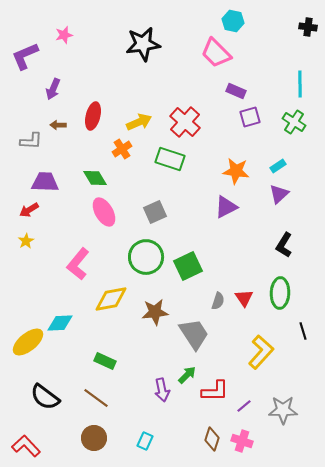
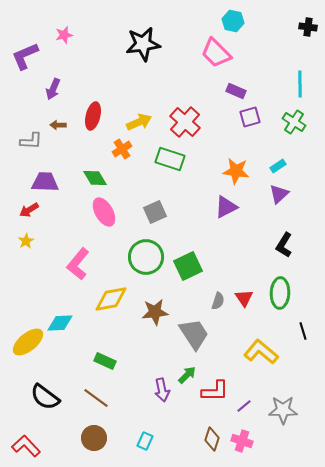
yellow L-shape at (261, 352): rotated 92 degrees counterclockwise
